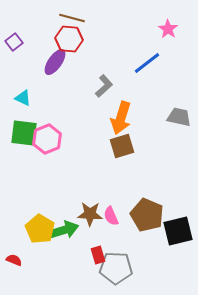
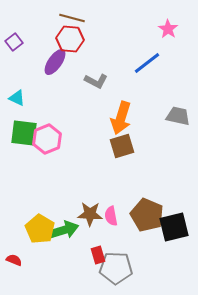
red hexagon: moved 1 px right
gray L-shape: moved 8 px left, 5 px up; rotated 70 degrees clockwise
cyan triangle: moved 6 px left
gray trapezoid: moved 1 px left, 1 px up
pink semicircle: rotated 12 degrees clockwise
black square: moved 4 px left, 4 px up
